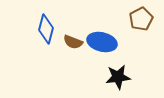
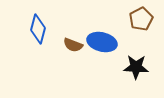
blue diamond: moved 8 px left
brown semicircle: moved 3 px down
black star: moved 18 px right, 10 px up; rotated 10 degrees clockwise
